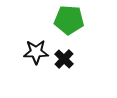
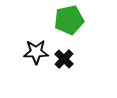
green pentagon: rotated 16 degrees counterclockwise
